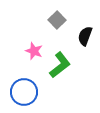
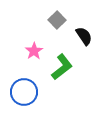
black semicircle: moved 1 px left; rotated 126 degrees clockwise
pink star: rotated 18 degrees clockwise
green L-shape: moved 2 px right, 2 px down
